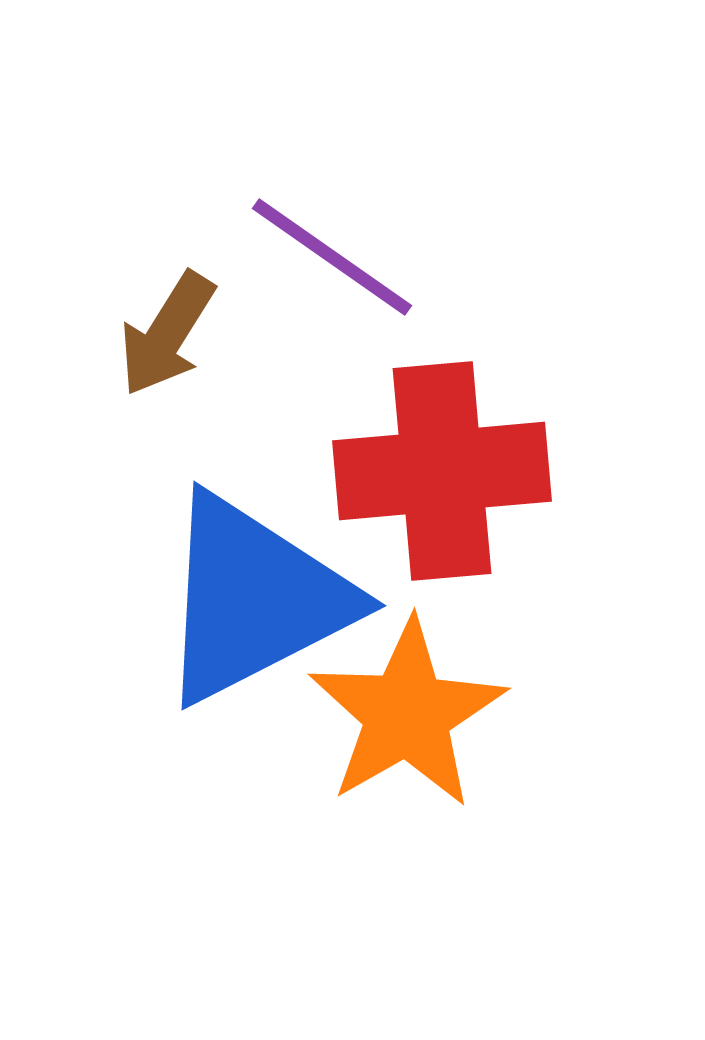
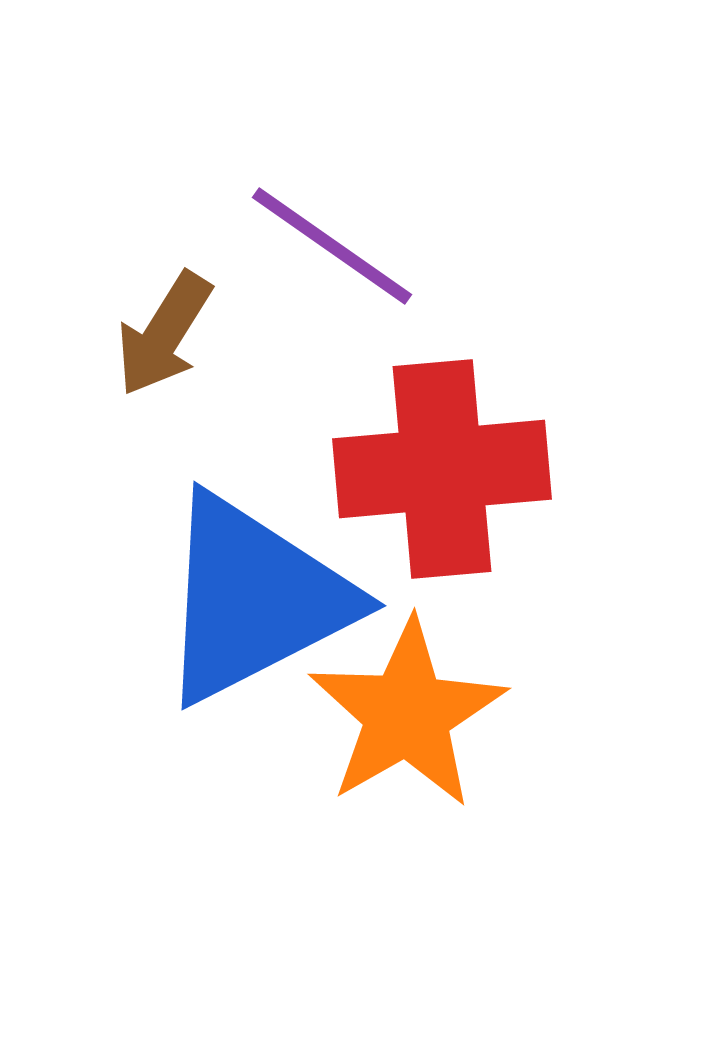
purple line: moved 11 px up
brown arrow: moved 3 px left
red cross: moved 2 px up
